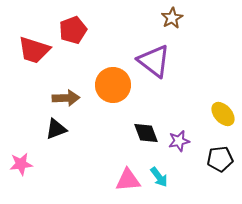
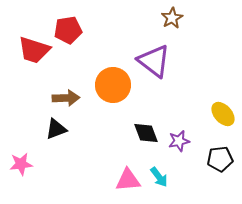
red pentagon: moved 5 px left; rotated 12 degrees clockwise
